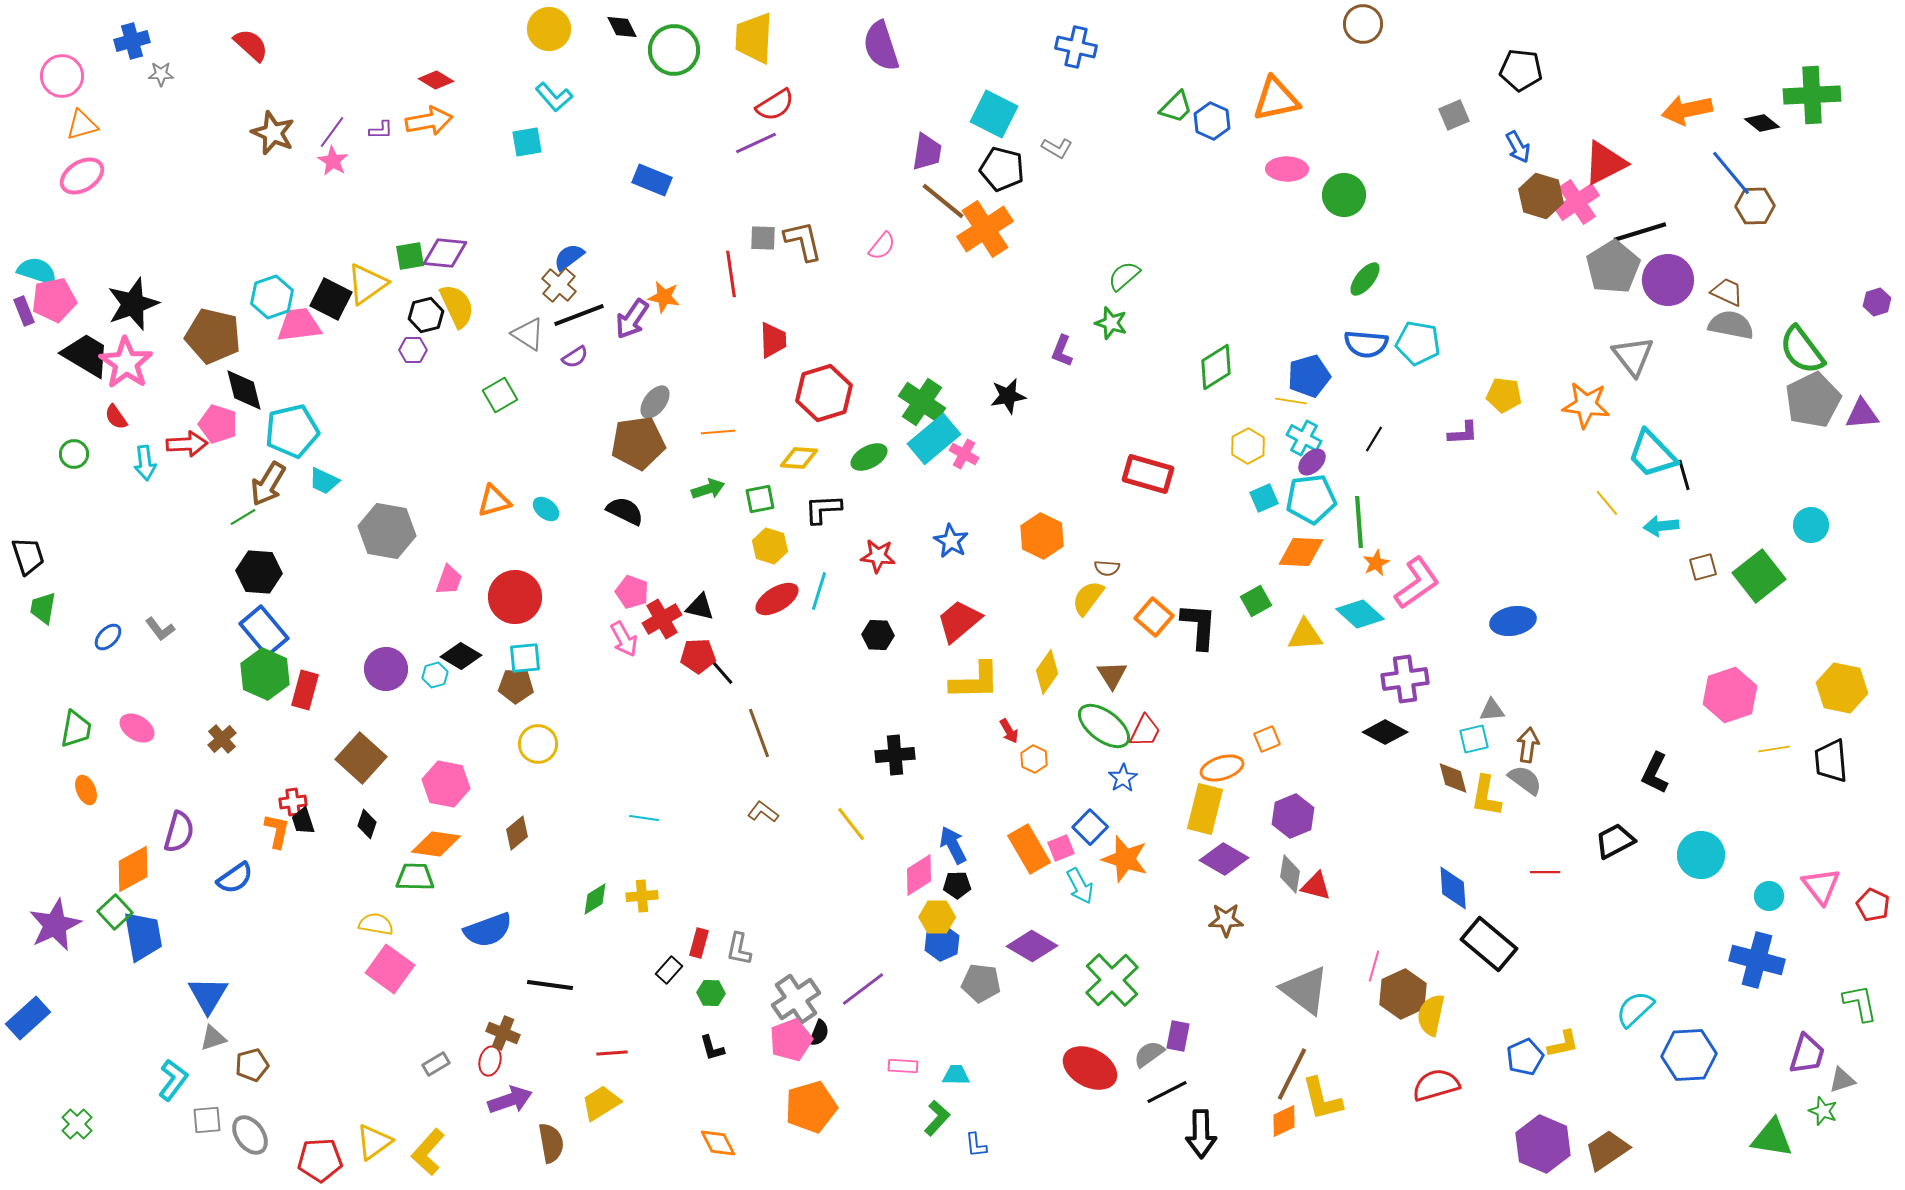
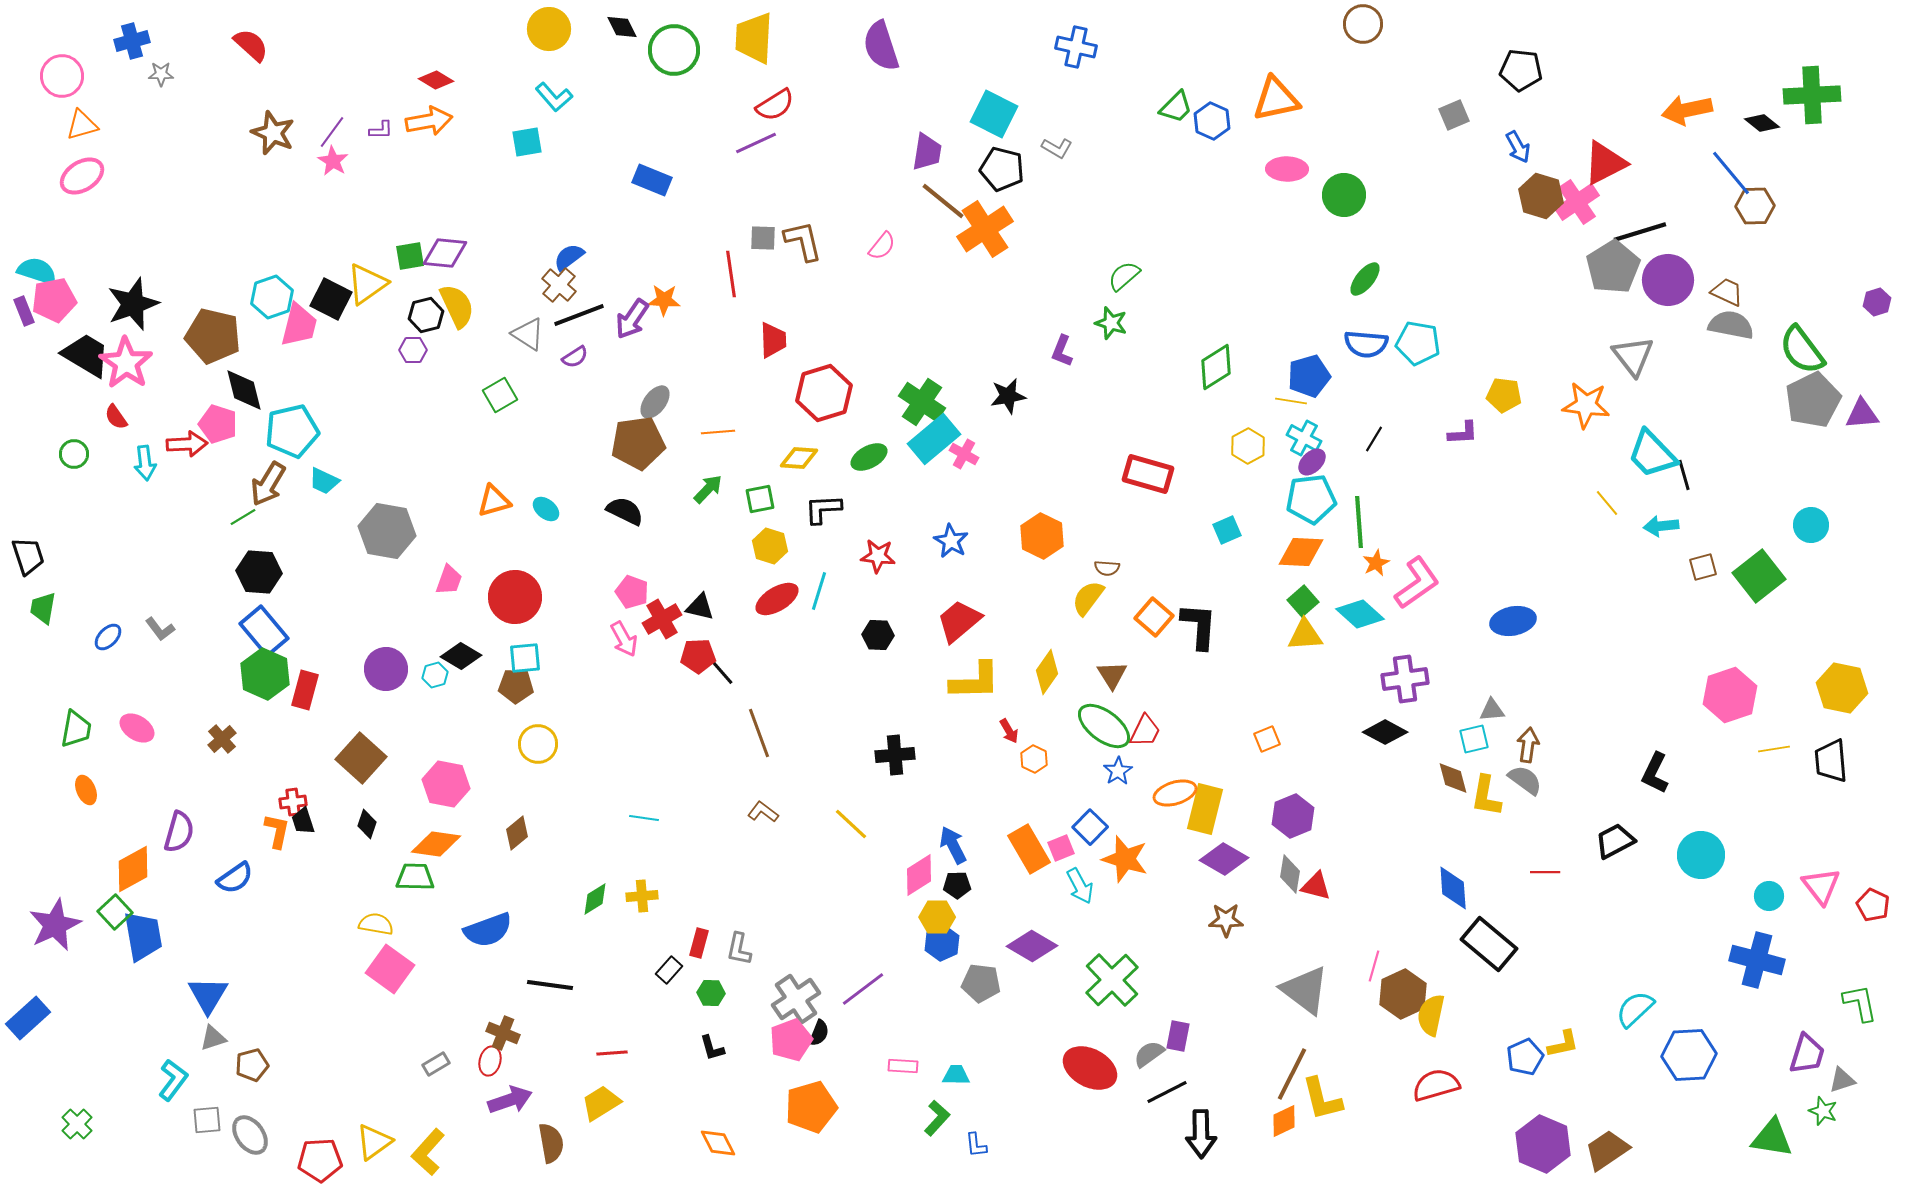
orange star at (664, 297): moved 3 px down; rotated 8 degrees counterclockwise
pink trapezoid at (299, 325): rotated 111 degrees clockwise
green arrow at (708, 489): rotated 28 degrees counterclockwise
cyan square at (1264, 498): moved 37 px left, 32 px down
green square at (1256, 601): moved 47 px right; rotated 12 degrees counterclockwise
orange ellipse at (1222, 768): moved 47 px left, 25 px down
blue star at (1123, 778): moved 5 px left, 7 px up
yellow line at (851, 824): rotated 9 degrees counterclockwise
